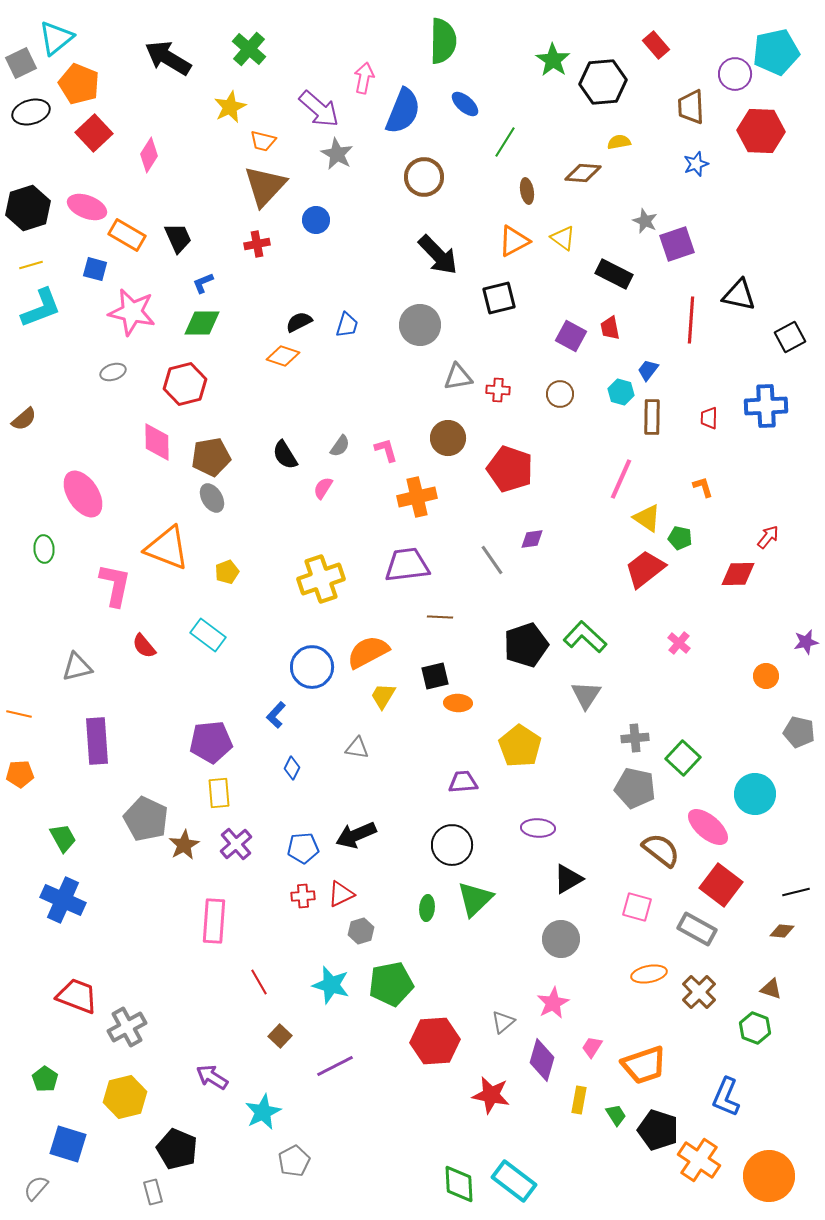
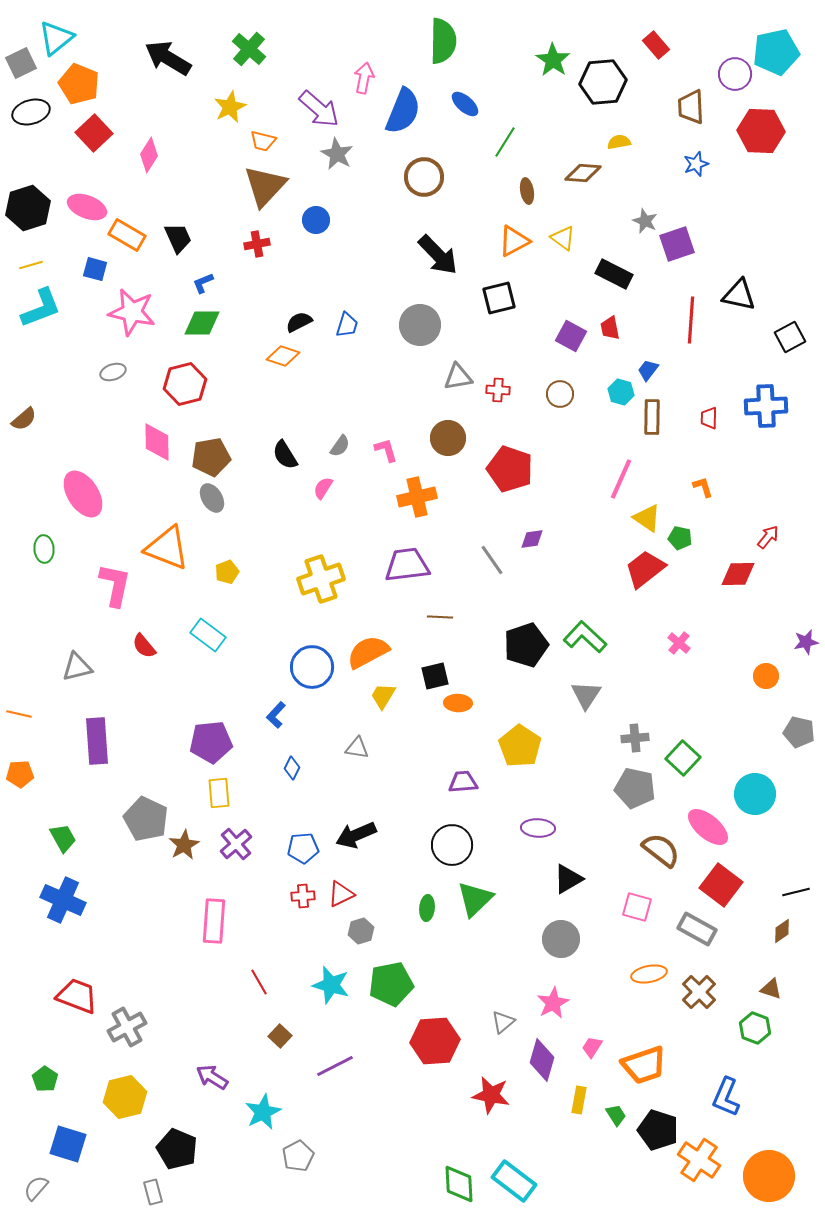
brown diamond at (782, 931): rotated 40 degrees counterclockwise
gray pentagon at (294, 1161): moved 4 px right, 5 px up
